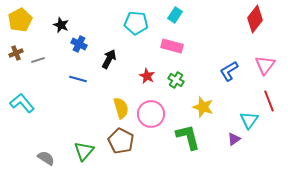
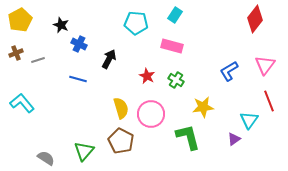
yellow star: rotated 25 degrees counterclockwise
